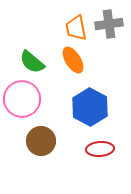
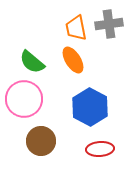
pink circle: moved 2 px right
